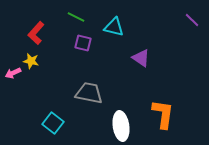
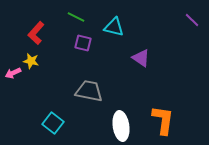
gray trapezoid: moved 2 px up
orange L-shape: moved 6 px down
